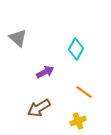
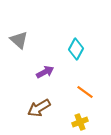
gray triangle: moved 1 px right, 2 px down
orange line: moved 1 px right
yellow cross: moved 2 px right, 1 px down
